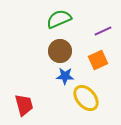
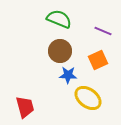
green semicircle: rotated 45 degrees clockwise
purple line: rotated 48 degrees clockwise
blue star: moved 3 px right, 1 px up
yellow ellipse: moved 2 px right; rotated 12 degrees counterclockwise
red trapezoid: moved 1 px right, 2 px down
